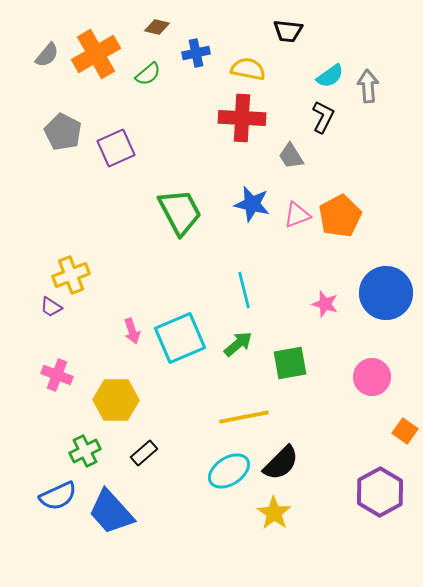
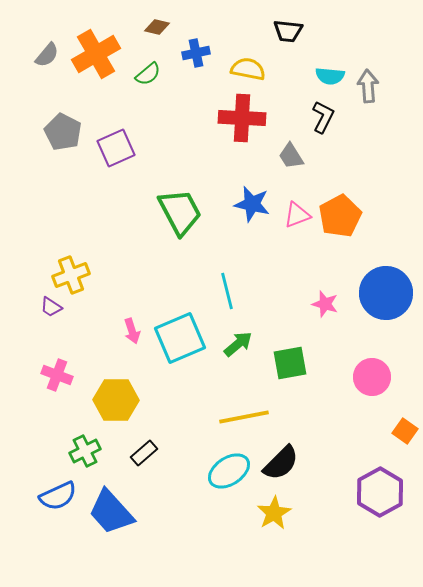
cyan semicircle: rotated 40 degrees clockwise
cyan line: moved 17 px left, 1 px down
yellow star: rotated 8 degrees clockwise
